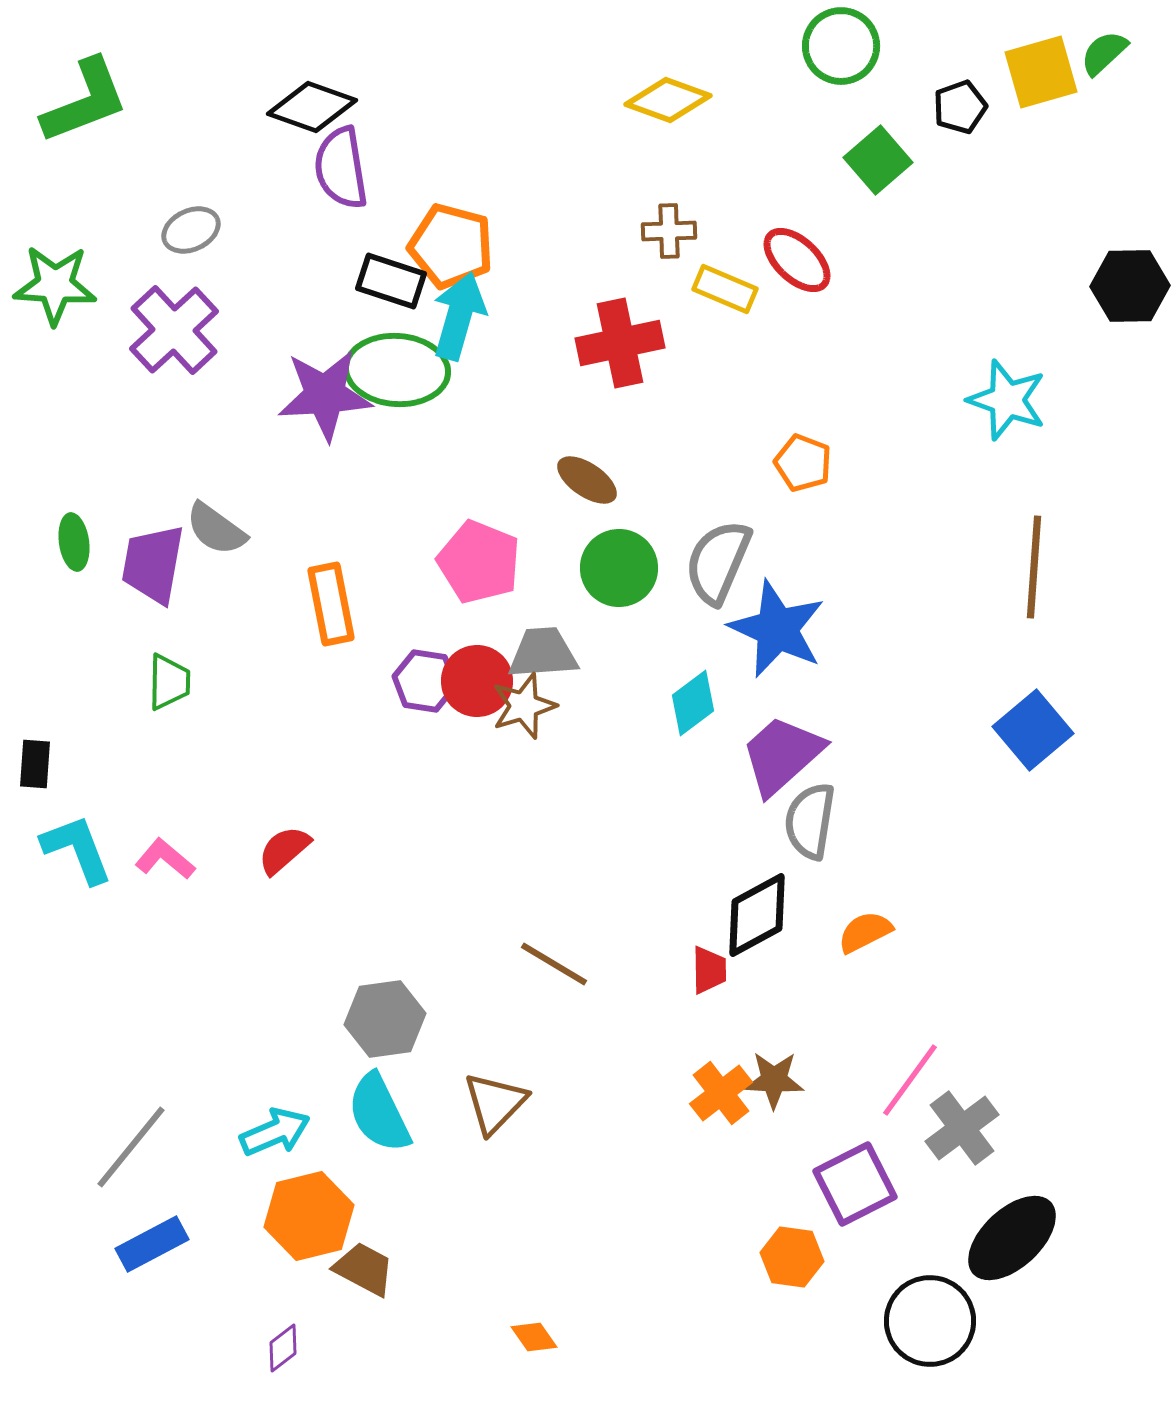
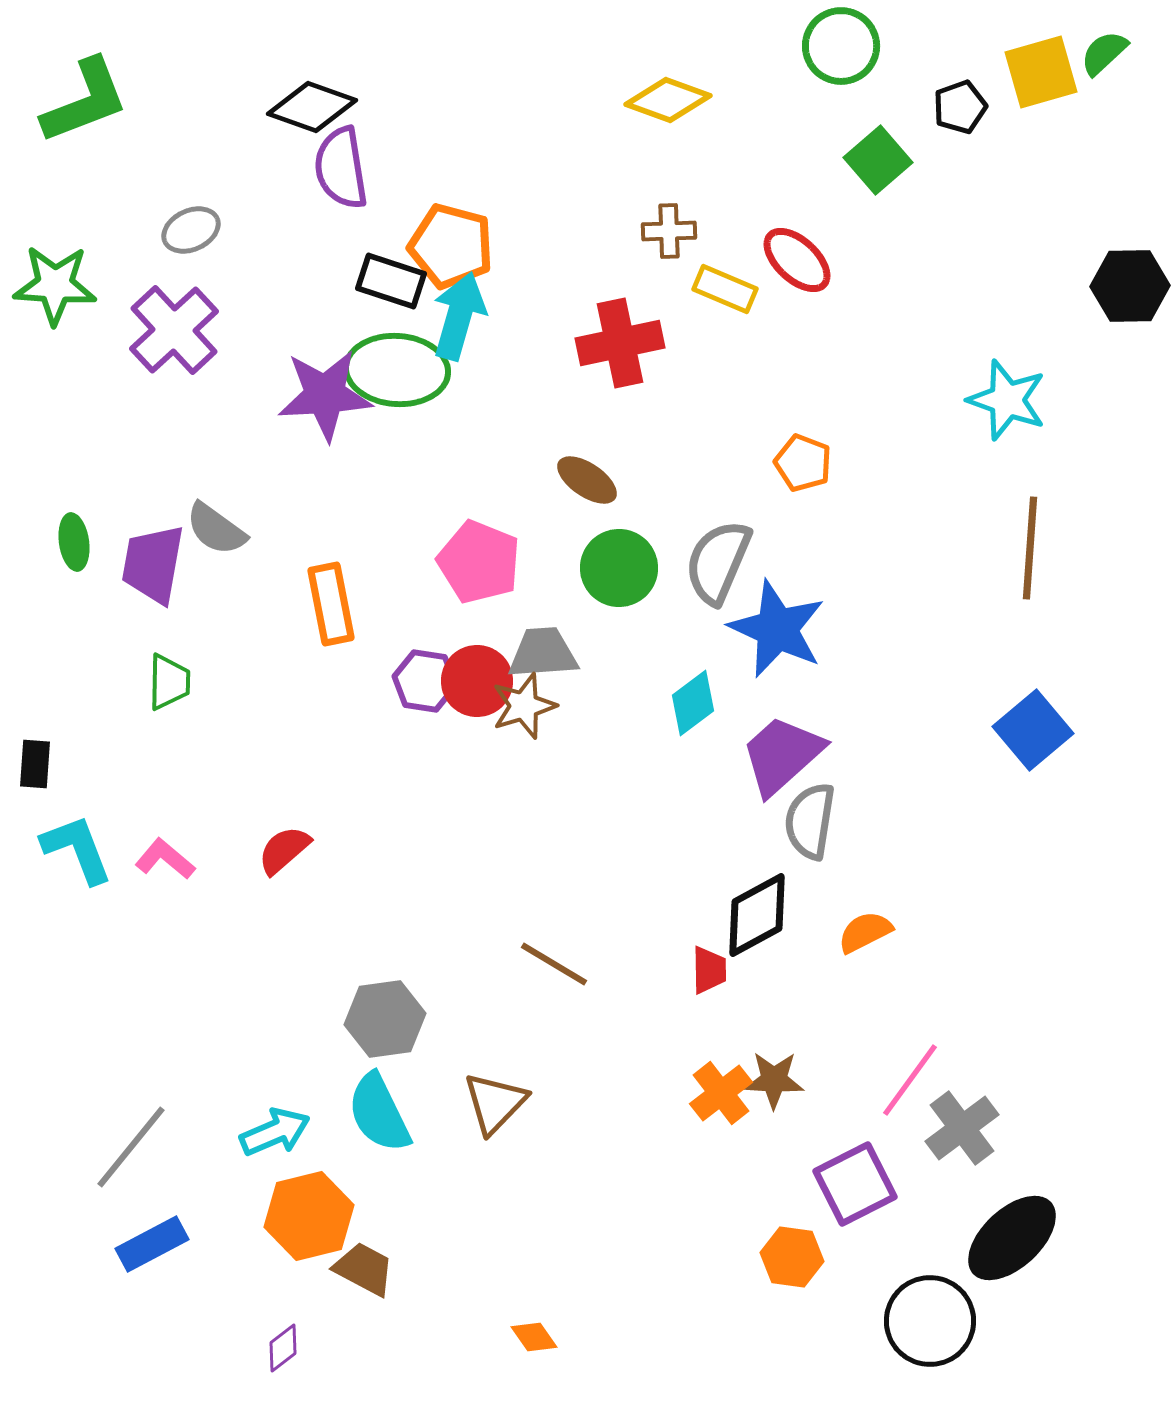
brown line at (1034, 567): moved 4 px left, 19 px up
